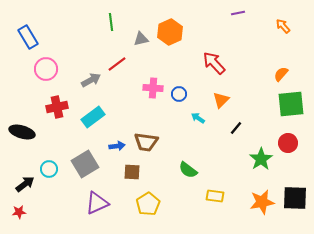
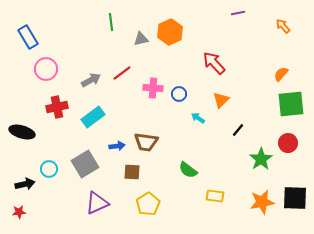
red line: moved 5 px right, 9 px down
black line: moved 2 px right, 2 px down
black arrow: rotated 24 degrees clockwise
